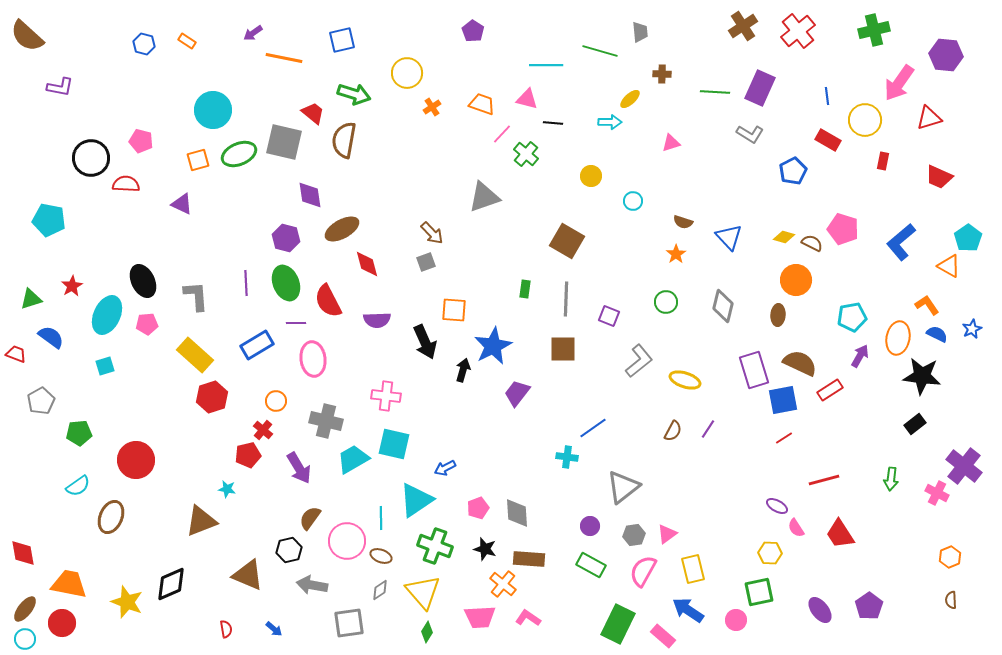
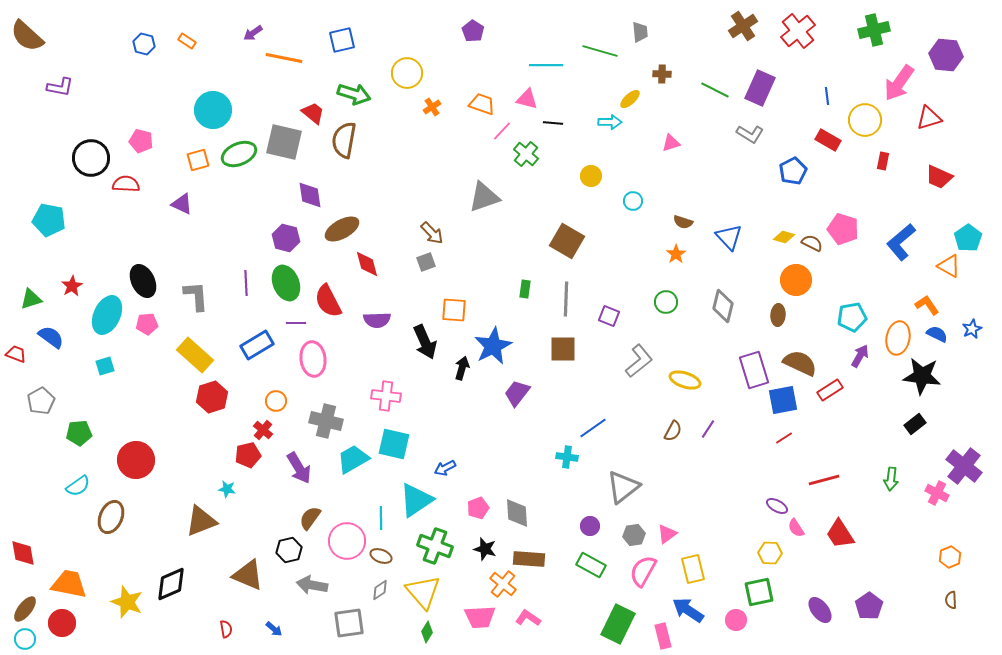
green line at (715, 92): moved 2 px up; rotated 24 degrees clockwise
pink line at (502, 134): moved 3 px up
black arrow at (463, 370): moved 1 px left, 2 px up
pink rectangle at (663, 636): rotated 35 degrees clockwise
